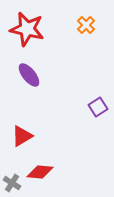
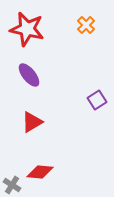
purple square: moved 1 px left, 7 px up
red triangle: moved 10 px right, 14 px up
gray cross: moved 2 px down
